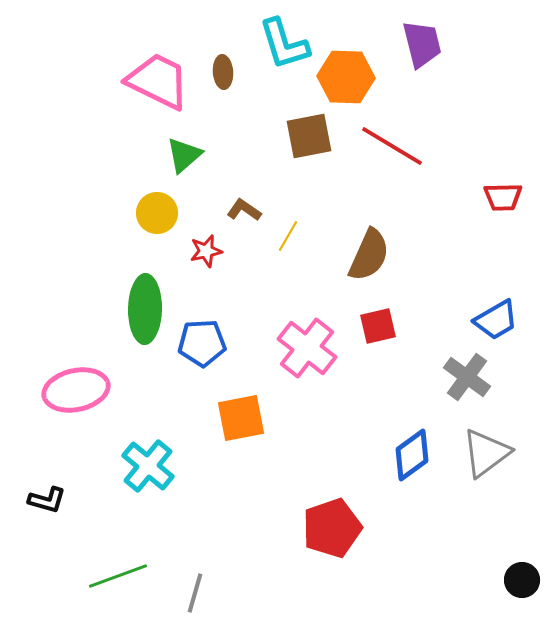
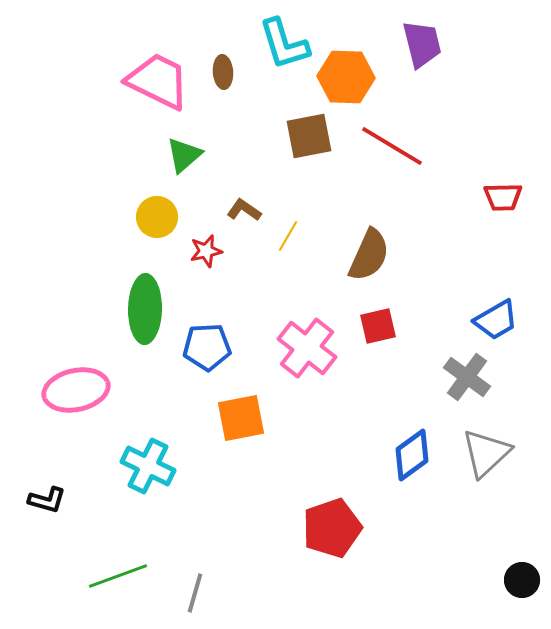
yellow circle: moved 4 px down
blue pentagon: moved 5 px right, 4 px down
gray triangle: rotated 6 degrees counterclockwise
cyan cross: rotated 14 degrees counterclockwise
